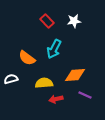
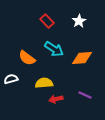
white star: moved 5 px right; rotated 24 degrees counterclockwise
cyan arrow: rotated 84 degrees counterclockwise
orange diamond: moved 7 px right, 17 px up
